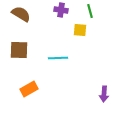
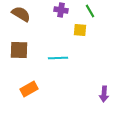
green line: rotated 16 degrees counterclockwise
